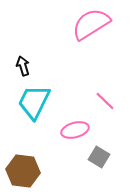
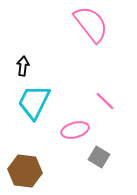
pink semicircle: rotated 84 degrees clockwise
black arrow: rotated 24 degrees clockwise
brown hexagon: moved 2 px right
